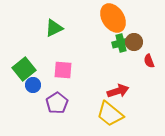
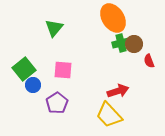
green triangle: rotated 24 degrees counterclockwise
brown circle: moved 2 px down
yellow trapezoid: moved 1 px left, 1 px down; rotated 8 degrees clockwise
